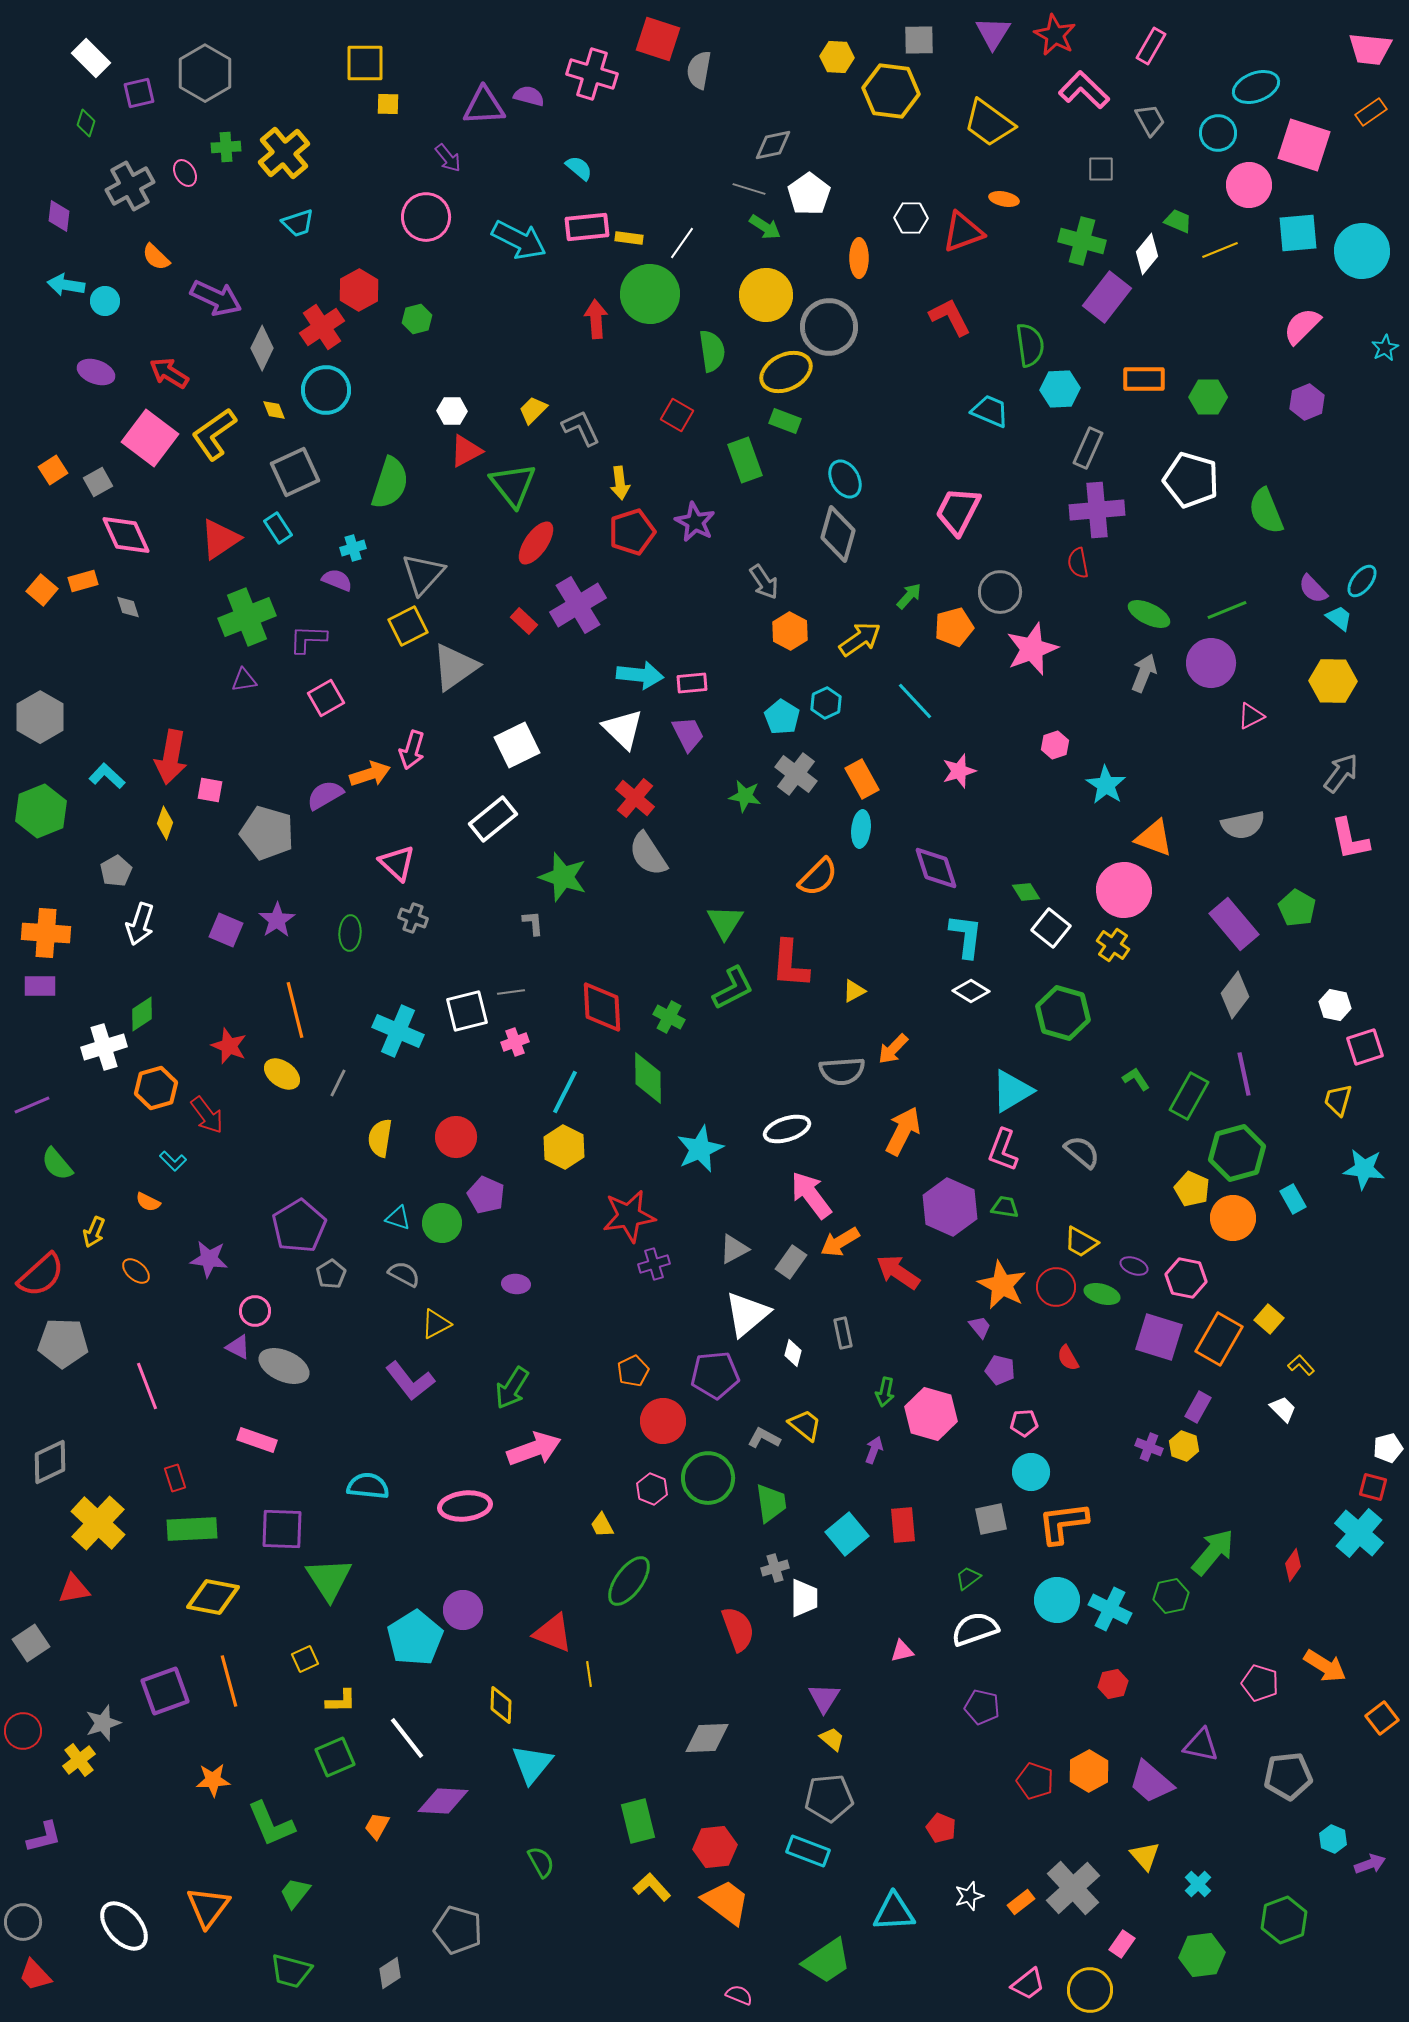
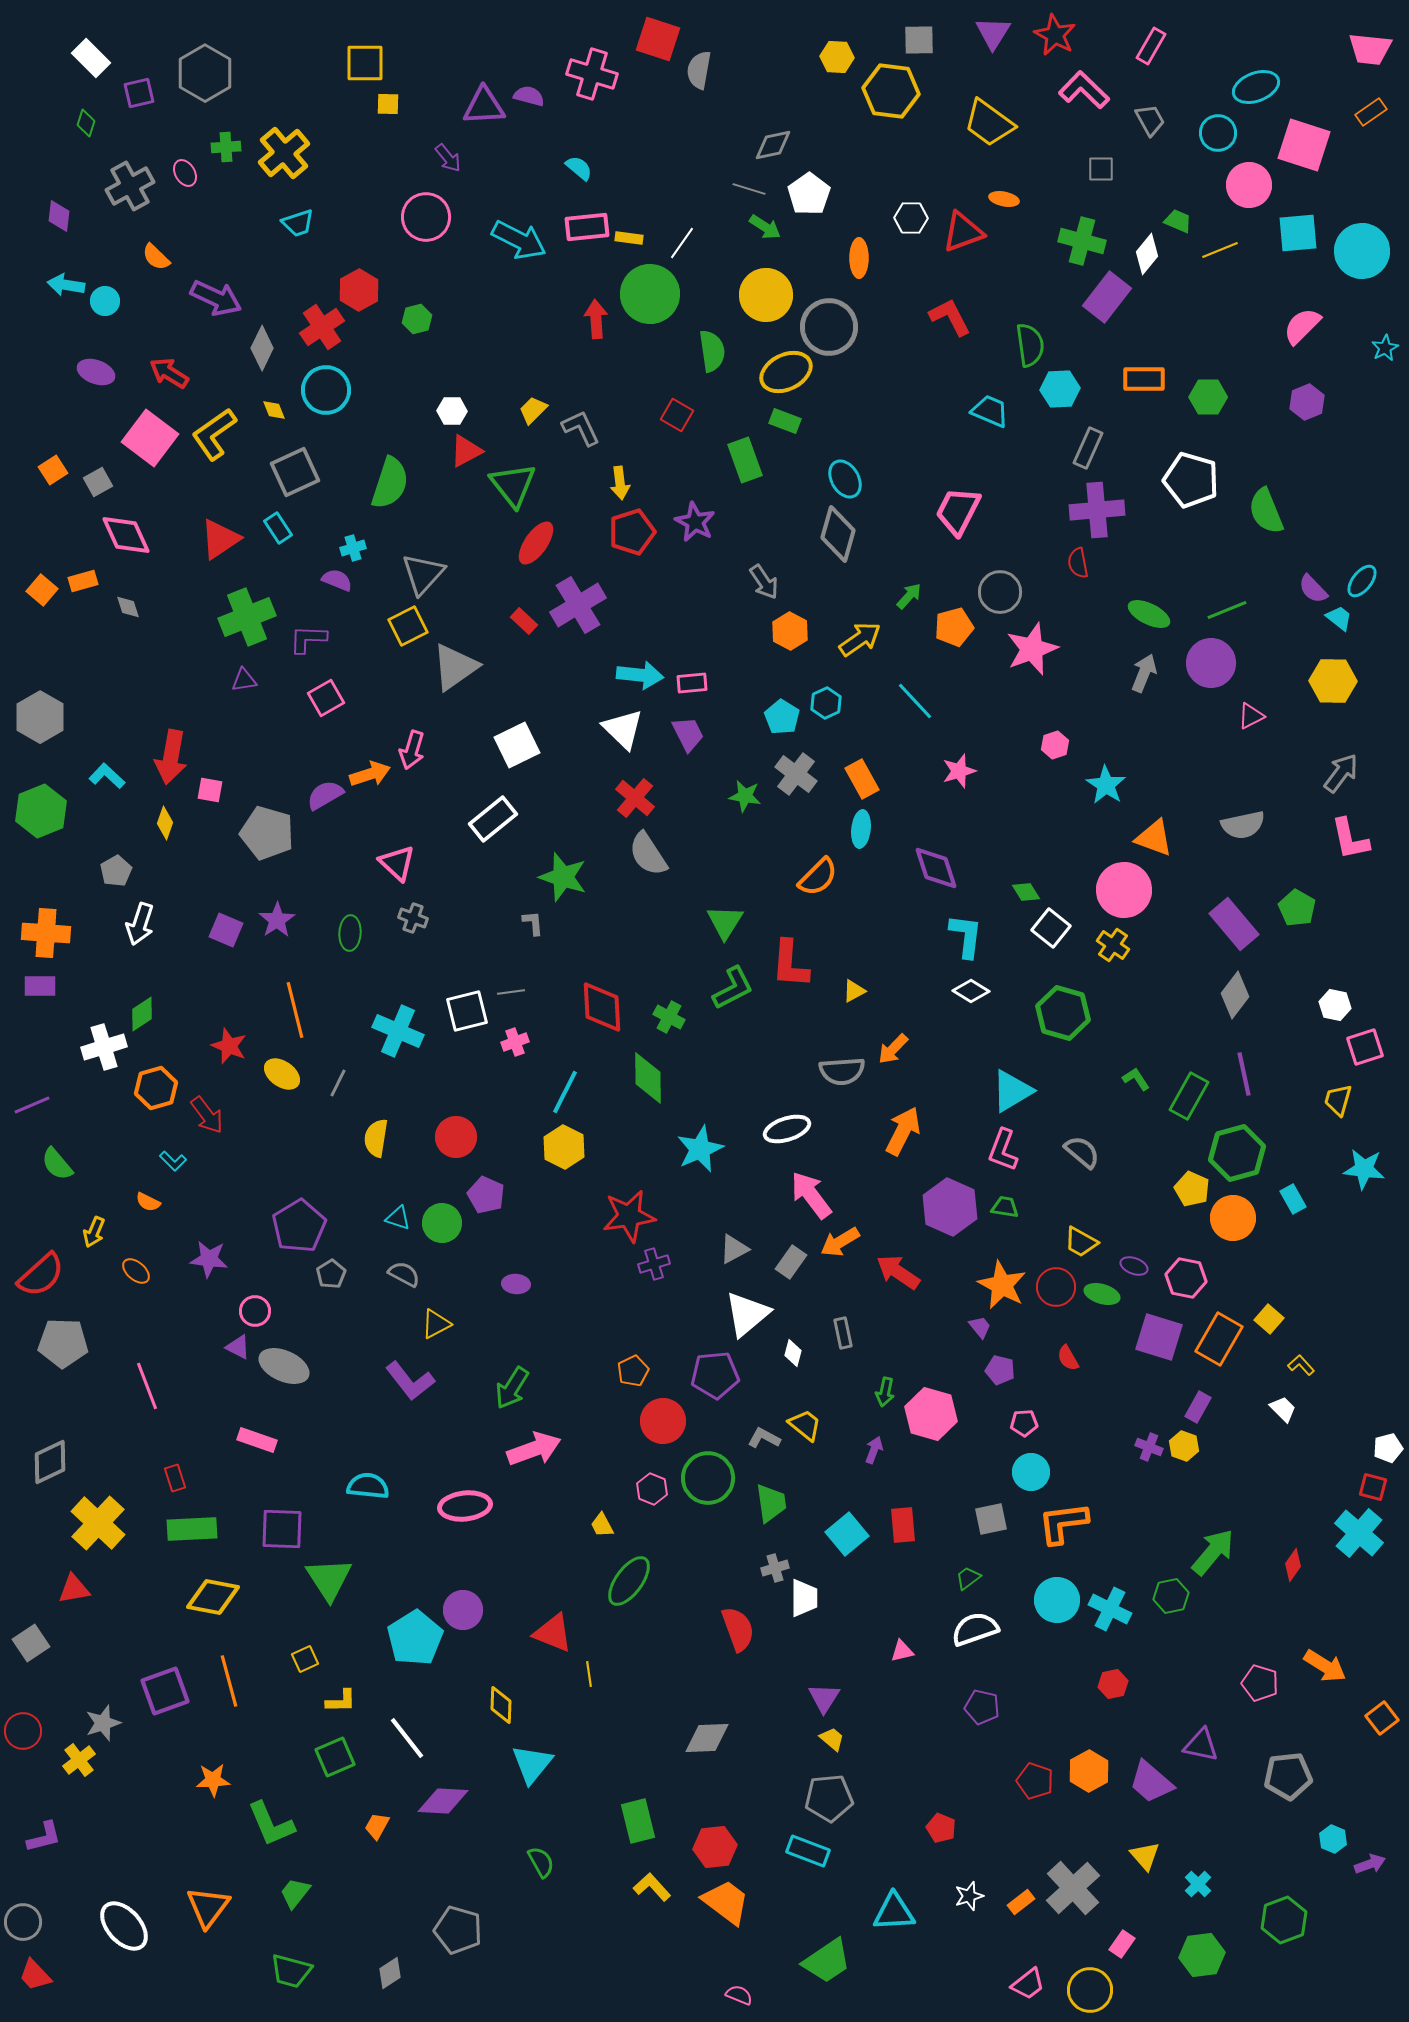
yellow semicircle at (380, 1138): moved 4 px left
